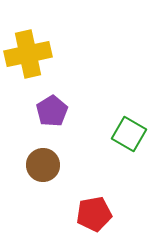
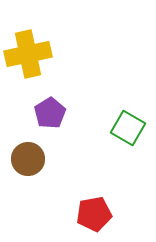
purple pentagon: moved 2 px left, 2 px down
green square: moved 1 px left, 6 px up
brown circle: moved 15 px left, 6 px up
